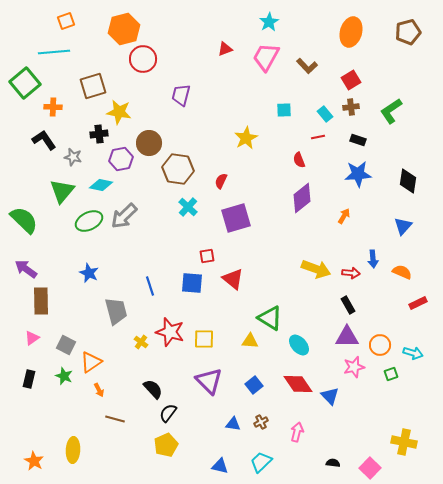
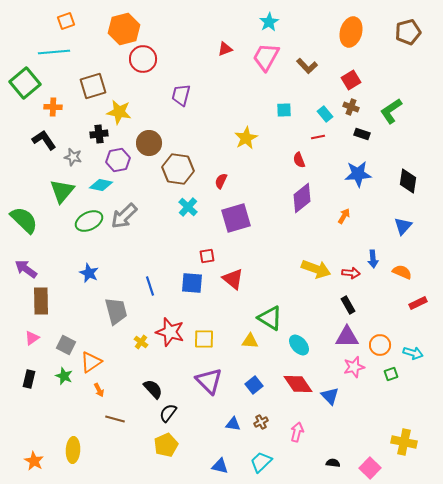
brown cross at (351, 107): rotated 28 degrees clockwise
black rectangle at (358, 140): moved 4 px right, 6 px up
purple hexagon at (121, 159): moved 3 px left, 1 px down
